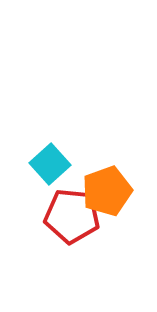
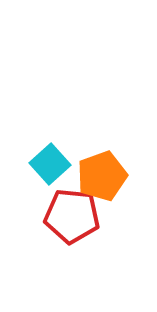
orange pentagon: moved 5 px left, 15 px up
